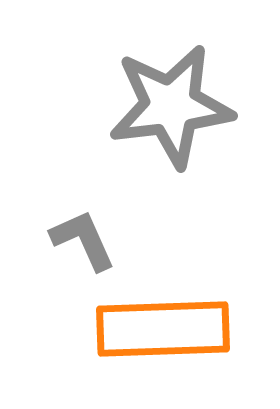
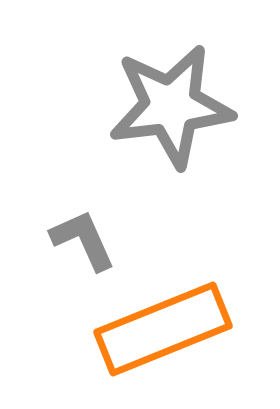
orange rectangle: rotated 20 degrees counterclockwise
